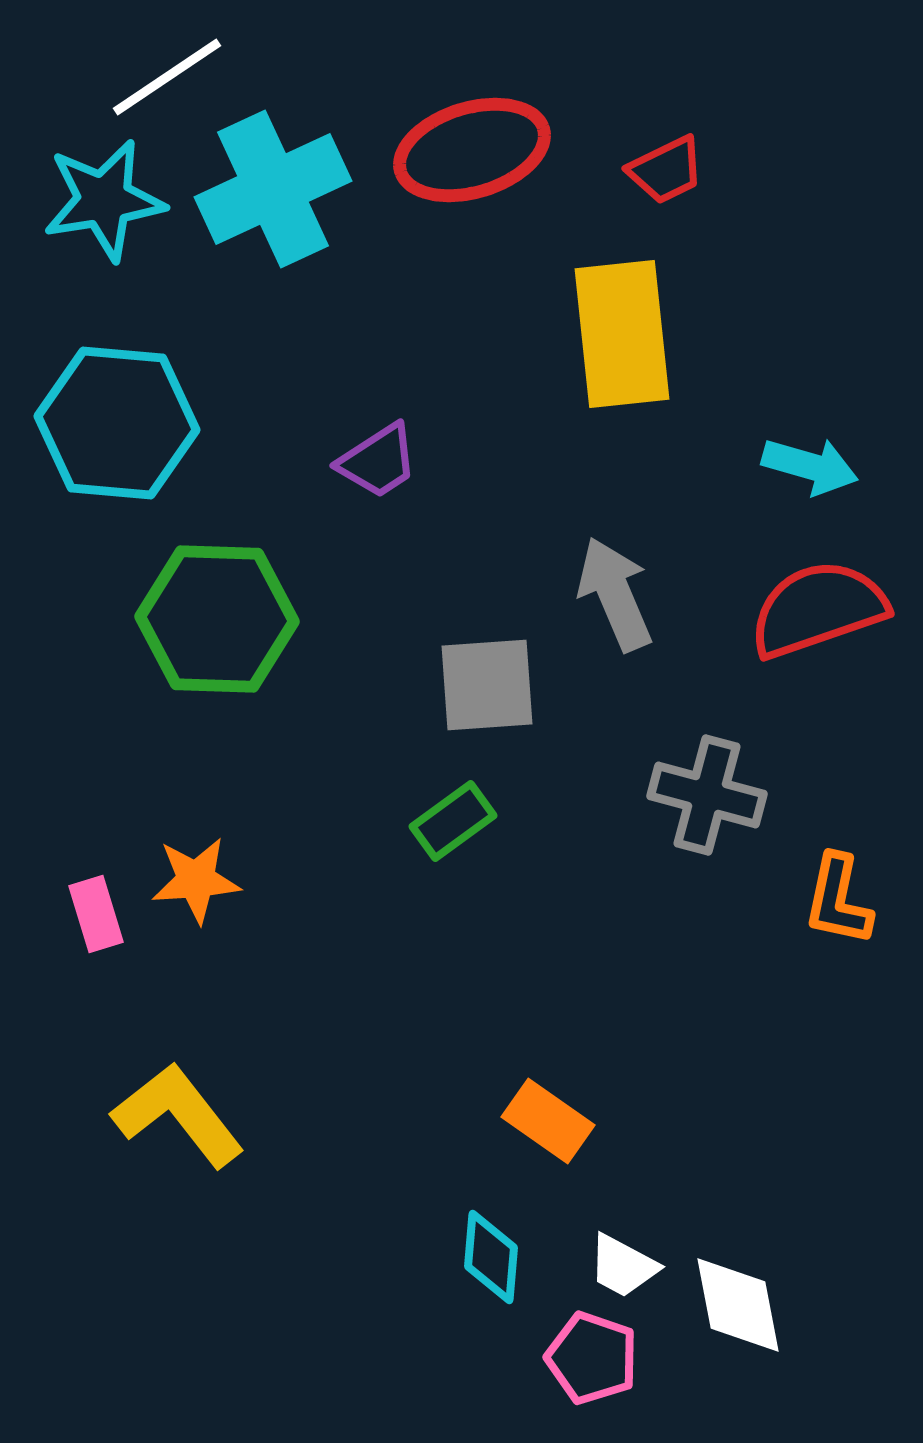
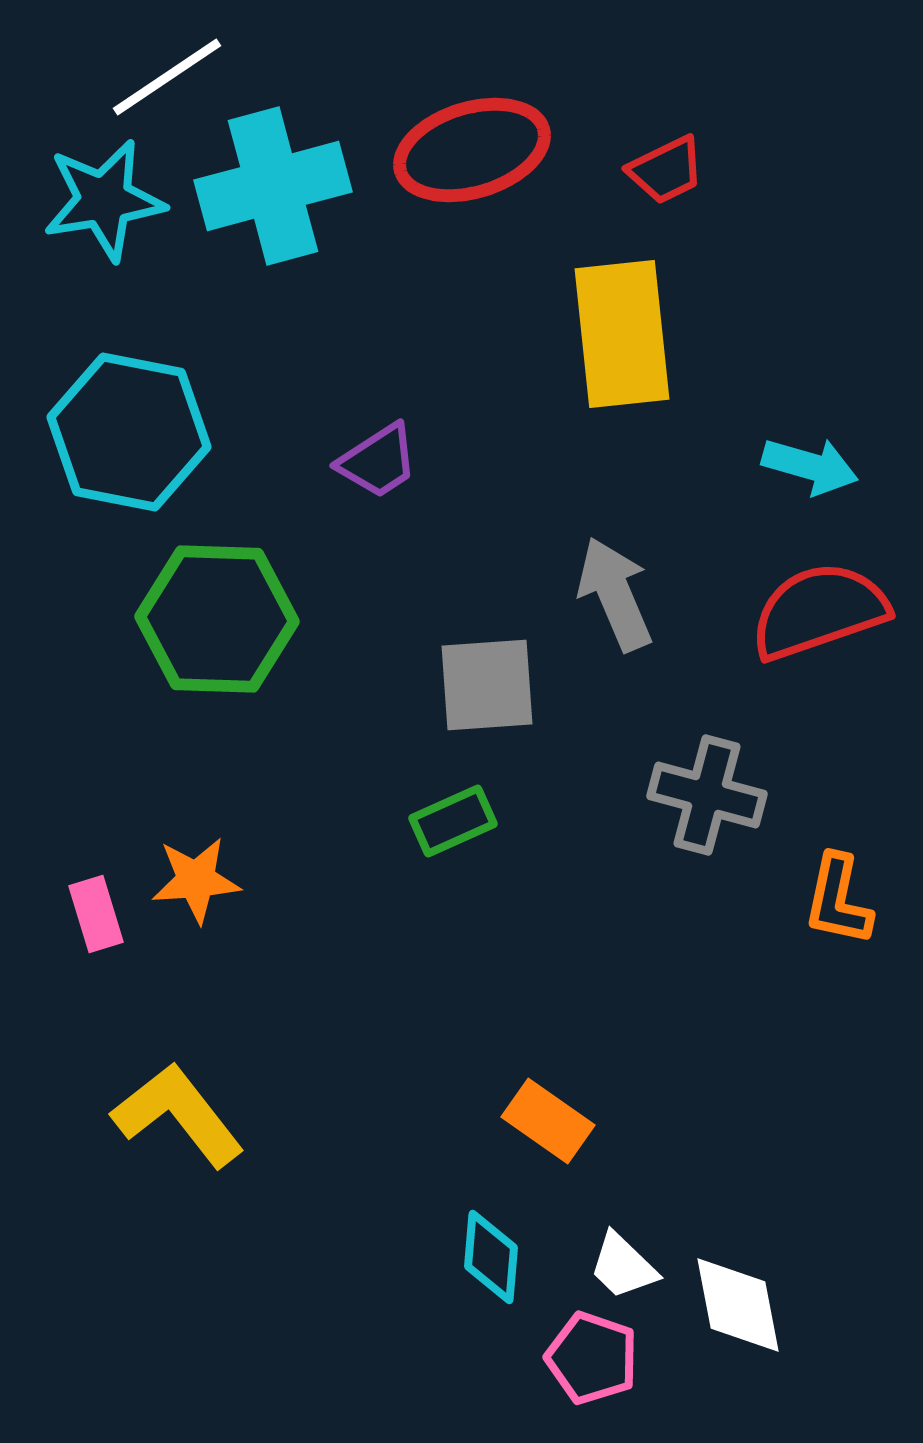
cyan cross: moved 3 px up; rotated 10 degrees clockwise
cyan hexagon: moved 12 px right, 9 px down; rotated 6 degrees clockwise
red semicircle: moved 1 px right, 2 px down
green rectangle: rotated 12 degrees clockwise
white trapezoid: rotated 16 degrees clockwise
